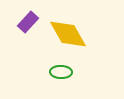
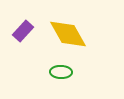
purple rectangle: moved 5 px left, 9 px down
